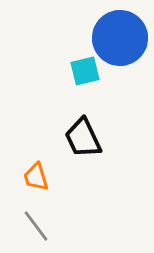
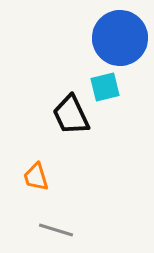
cyan square: moved 20 px right, 16 px down
black trapezoid: moved 12 px left, 23 px up
gray line: moved 20 px right, 4 px down; rotated 36 degrees counterclockwise
